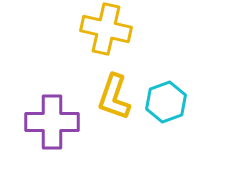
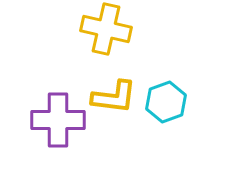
yellow L-shape: rotated 102 degrees counterclockwise
purple cross: moved 6 px right, 2 px up
